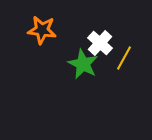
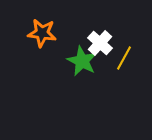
orange star: moved 3 px down
green star: moved 1 px left, 3 px up
